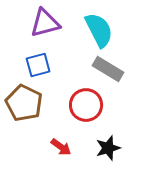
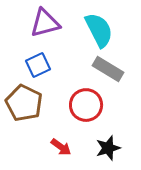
blue square: rotated 10 degrees counterclockwise
